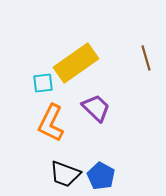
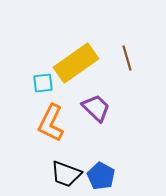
brown line: moved 19 px left
black trapezoid: moved 1 px right
